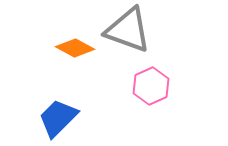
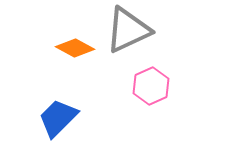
gray triangle: rotated 45 degrees counterclockwise
